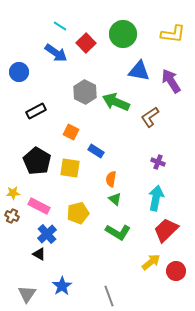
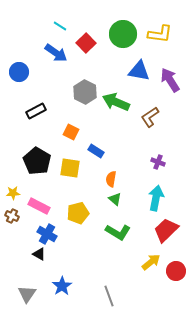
yellow L-shape: moved 13 px left
purple arrow: moved 1 px left, 1 px up
blue cross: rotated 18 degrees counterclockwise
